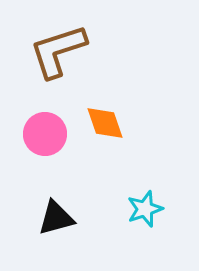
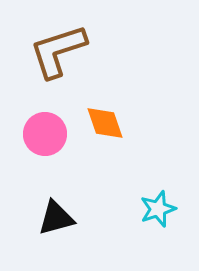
cyan star: moved 13 px right
